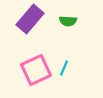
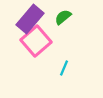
green semicircle: moved 5 px left, 4 px up; rotated 138 degrees clockwise
pink square: moved 29 px up; rotated 16 degrees counterclockwise
